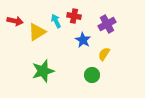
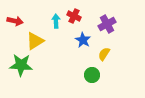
red cross: rotated 16 degrees clockwise
cyan arrow: rotated 24 degrees clockwise
yellow triangle: moved 2 px left, 9 px down
green star: moved 22 px left, 6 px up; rotated 20 degrees clockwise
